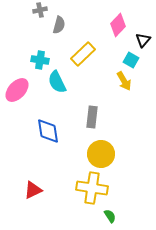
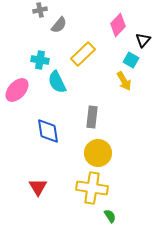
gray semicircle: rotated 24 degrees clockwise
yellow circle: moved 3 px left, 1 px up
red triangle: moved 5 px right, 3 px up; rotated 36 degrees counterclockwise
